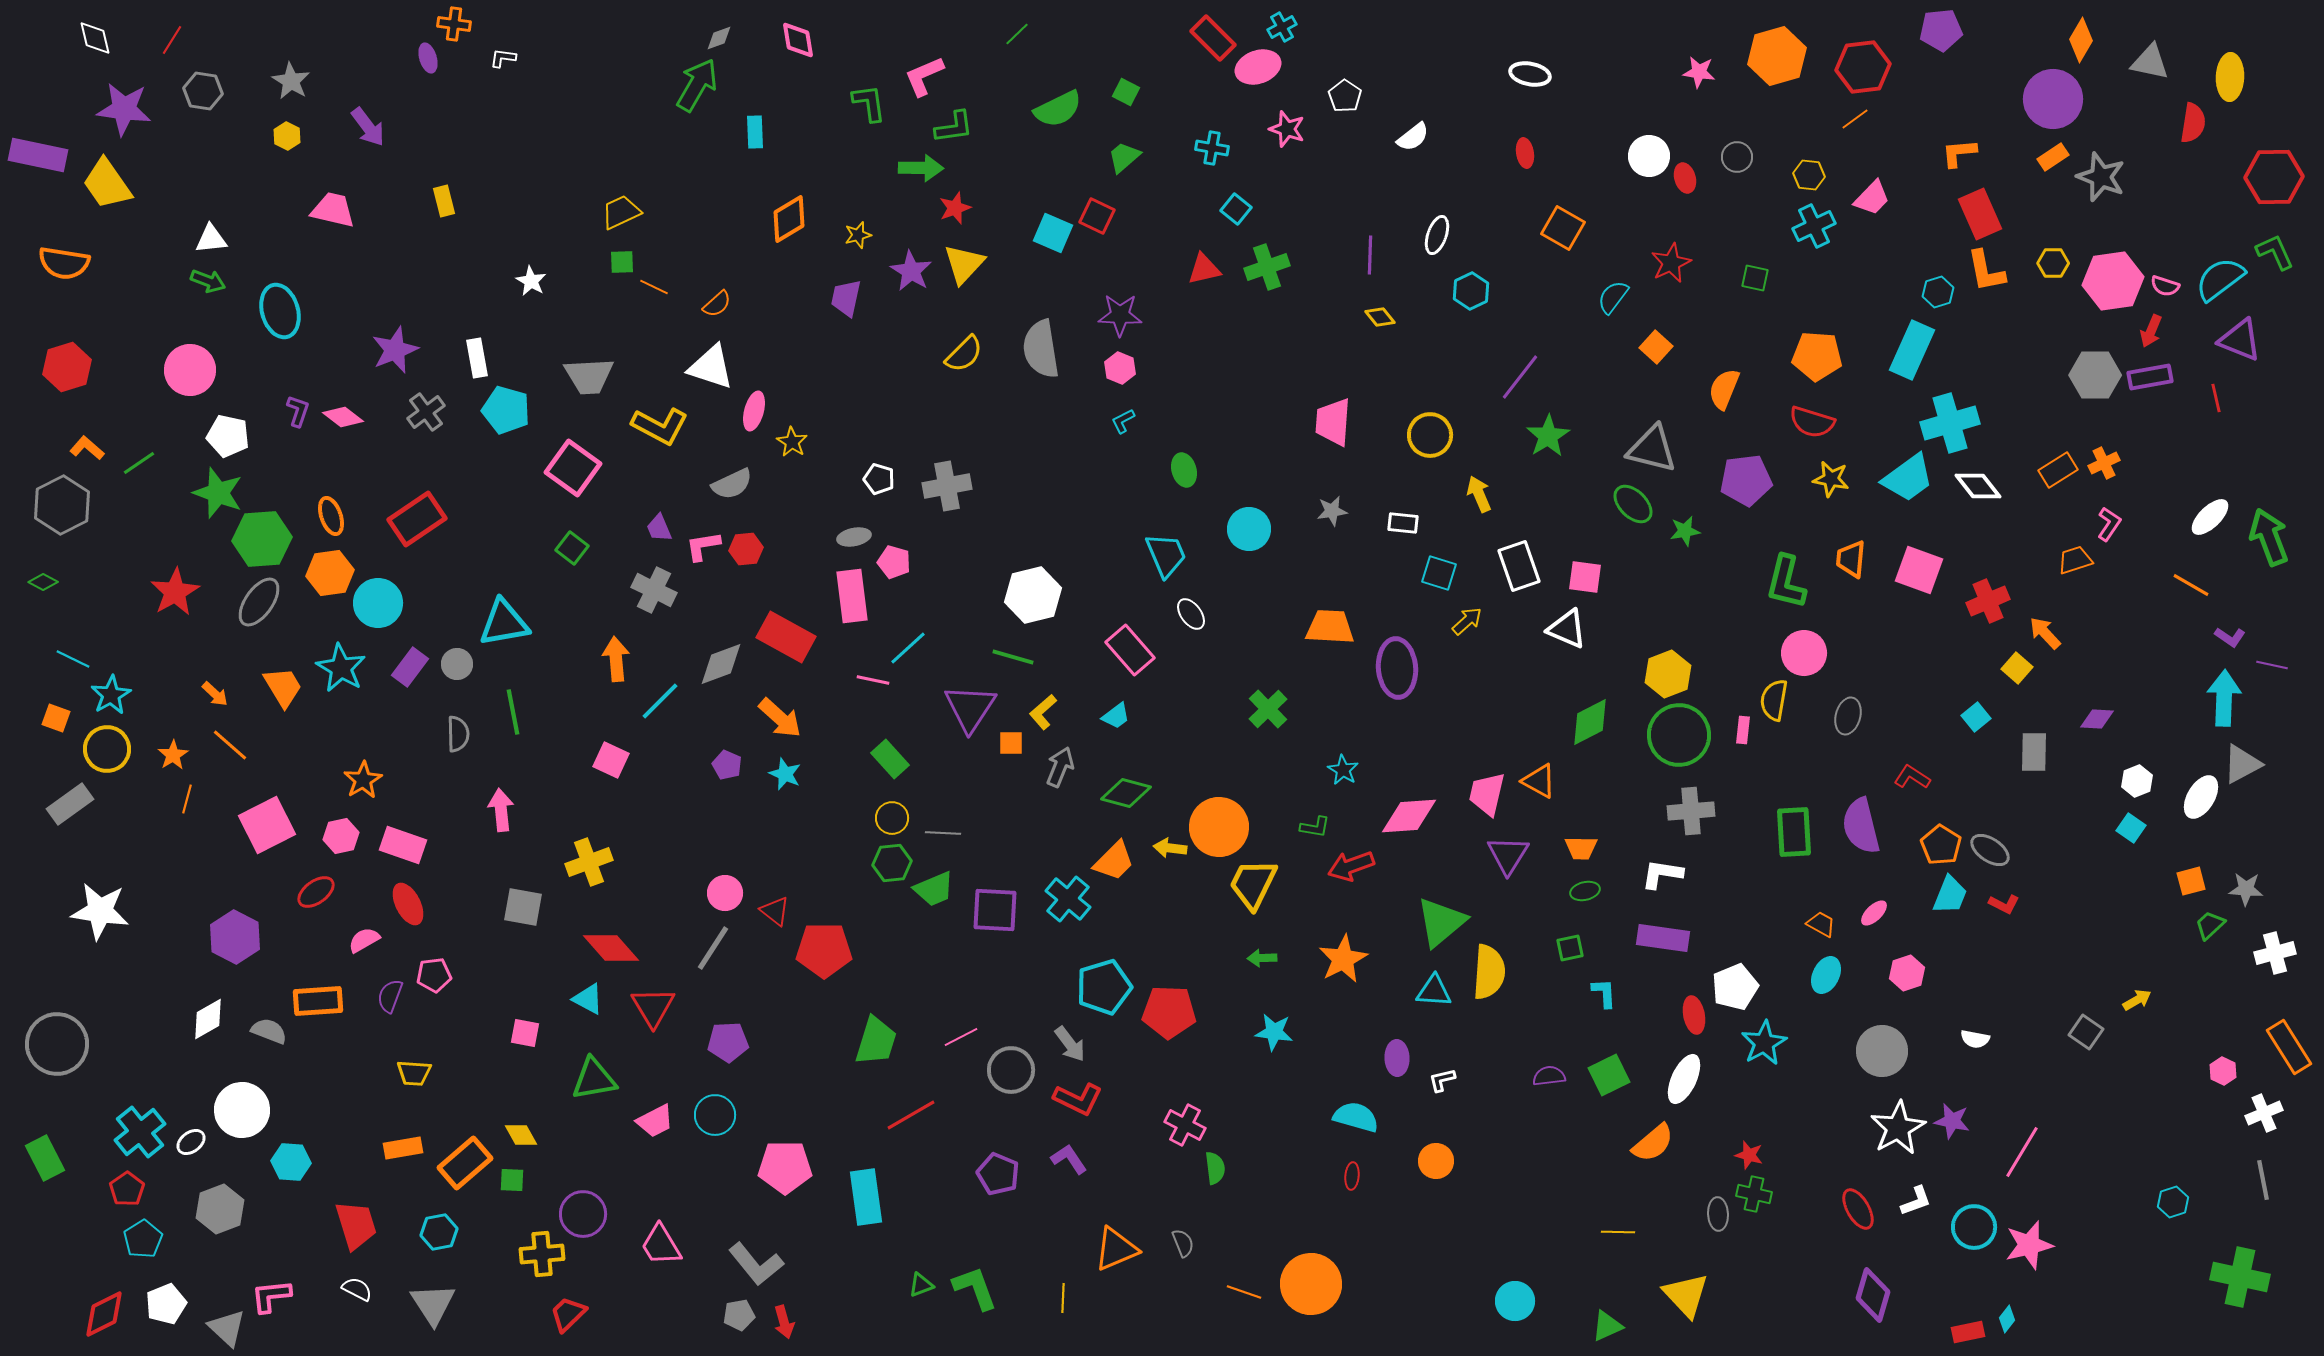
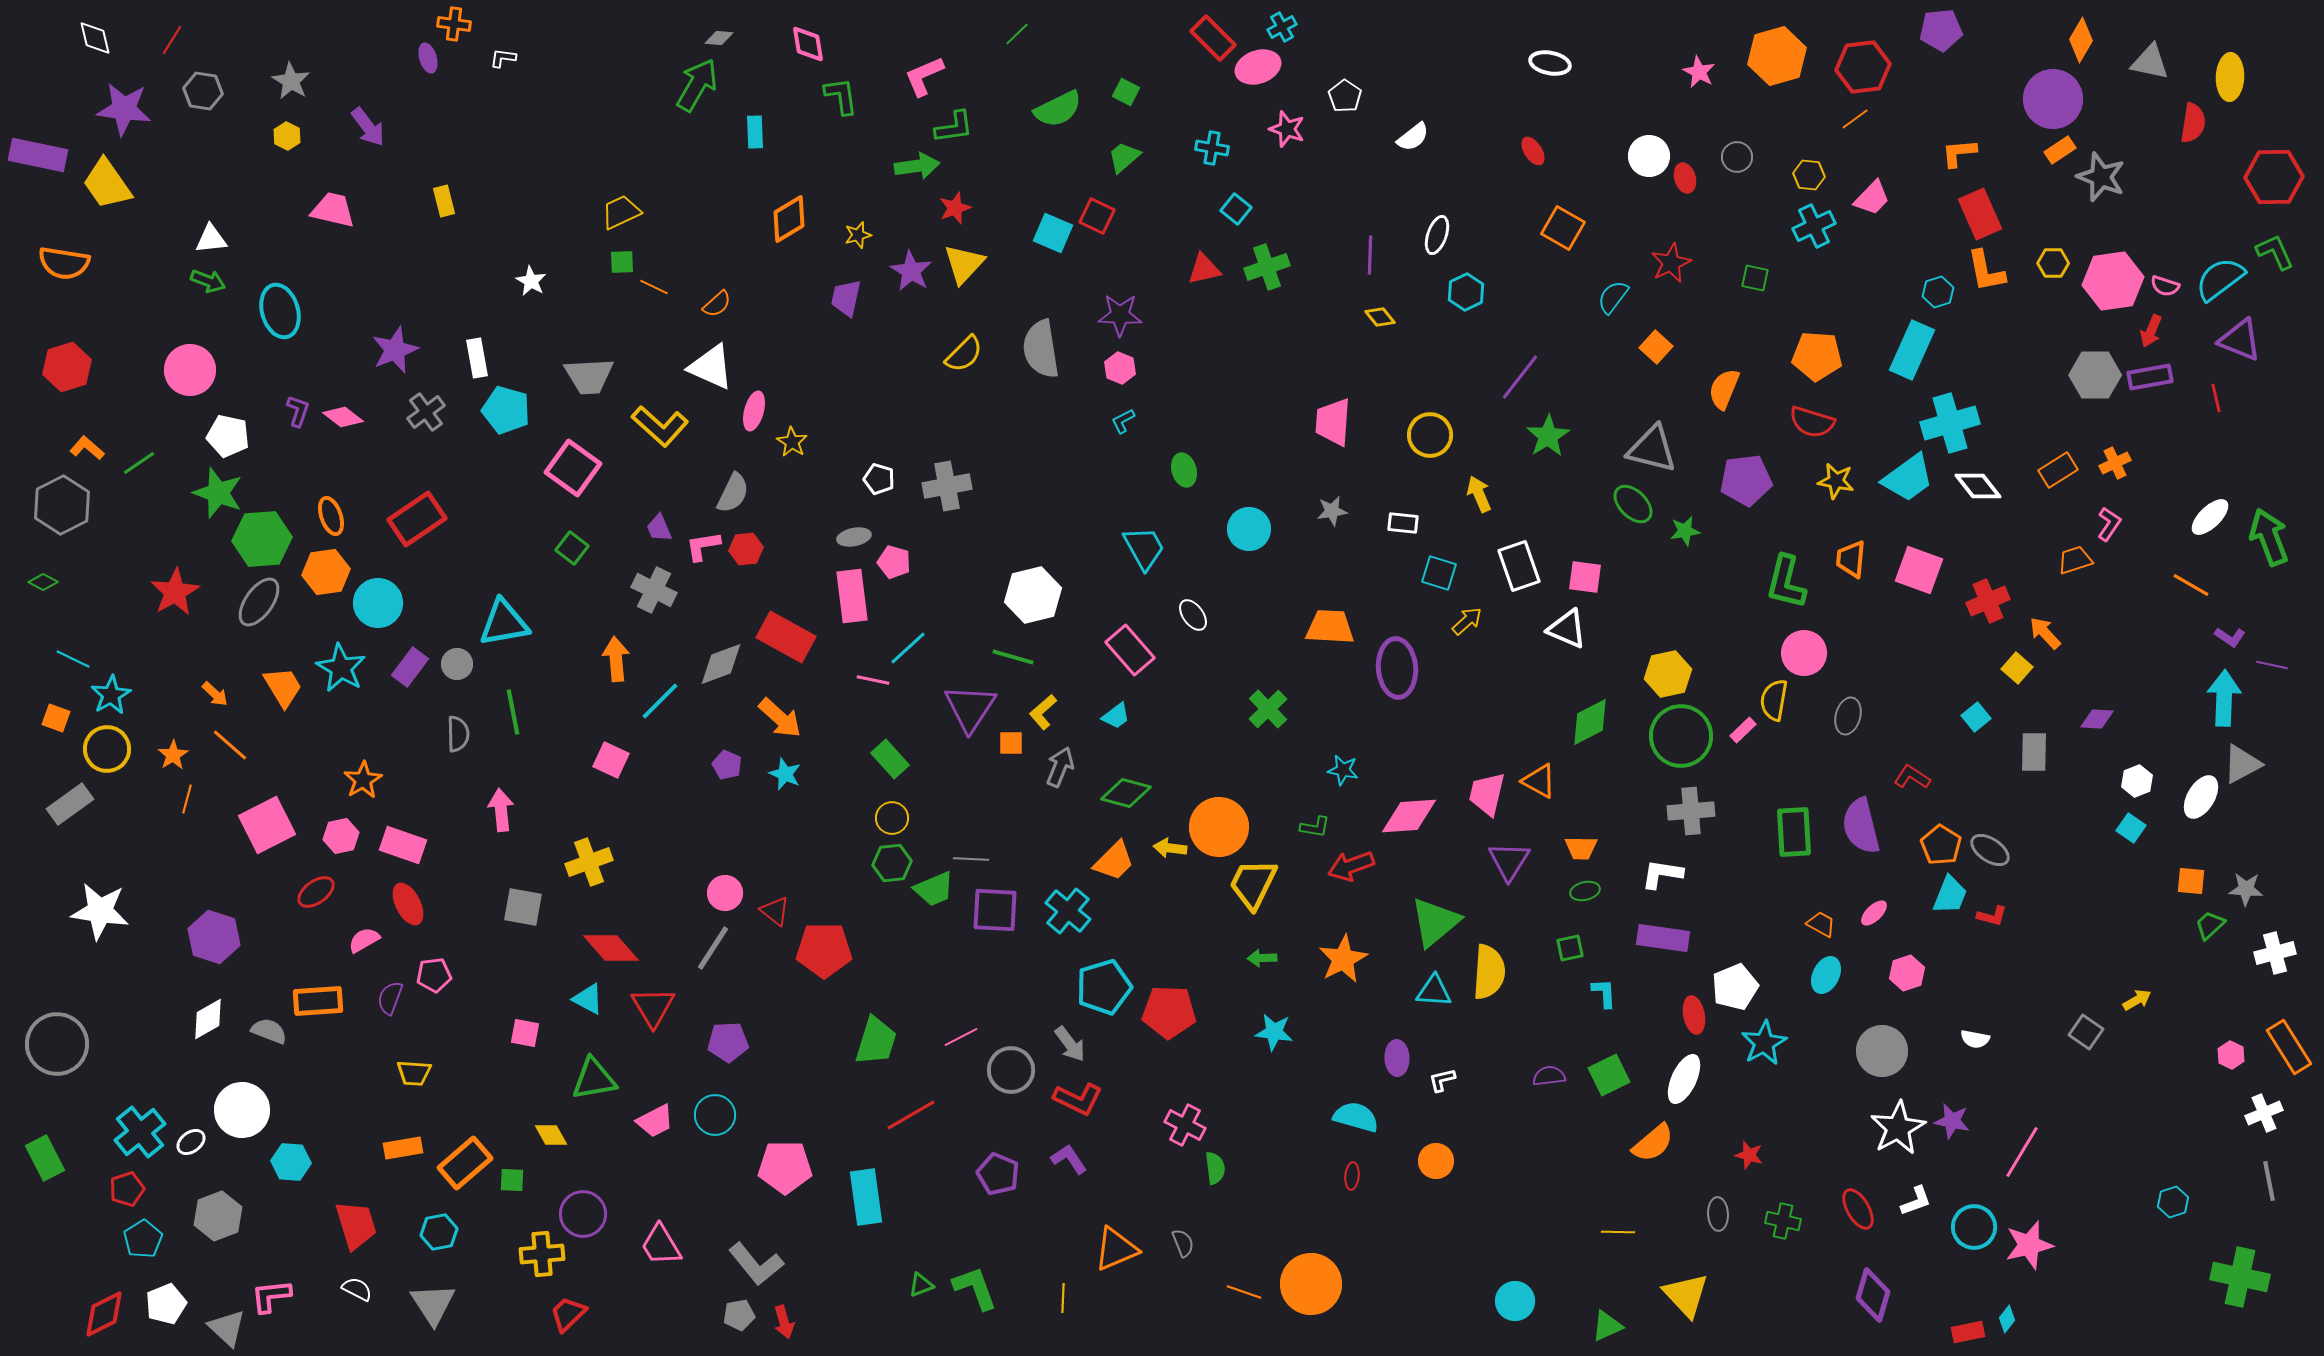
gray diamond at (719, 38): rotated 24 degrees clockwise
pink diamond at (798, 40): moved 10 px right, 4 px down
pink star at (1699, 72): rotated 20 degrees clockwise
white ellipse at (1530, 74): moved 20 px right, 11 px up
green L-shape at (869, 103): moved 28 px left, 7 px up
red ellipse at (1525, 153): moved 8 px right, 2 px up; rotated 24 degrees counterclockwise
orange rectangle at (2053, 157): moved 7 px right, 7 px up
green arrow at (921, 168): moved 4 px left, 2 px up; rotated 9 degrees counterclockwise
cyan hexagon at (1471, 291): moved 5 px left, 1 px down
white triangle at (711, 367): rotated 6 degrees clockwise
yellow L-shape at (660, 426): rotated 14 degrees clockwise
orange cross at (2104, 463): moved 11 px right
yellow star at (1831, 479): moved 5 px right, 2 px down
gray semicircle at (732, 484): moved 1 px right, 9 px down; rotated 39 degrees counterclockwise
cyan trapezoid at (1166, 555): moved 22 px left, 7 px up; rotated 6 degrees counterclockwise
orange hexagon at (330, 573): moved 4 px left, 1 px up
white ellipse at (1191, 614): moved 2 px right, 1 px down
yellow hexagon at (1668, 674): rotated 9 degrees clockwise
pink rectangle at (1743, 730): rotated 40 degrees clockwise
green circle at (1679, 735): moved 2 px right, 1 px down
cyan star at (1343, 770): rotated 20 degrees counterclockwise
gray line at (943, 833): moved 28 px right, 26 px down
purple triangle at (1508, 855): moved 1 px right, 6 px down
orange square at (2191, 881): rotated 20 degrees clockwise
cyan cross at (1068, 899): moved 12 px down
red L-shape at (2004, 904): moved 12 px left, 12 px down; rotated 12 degrees counterclockwise
green triangle at (1441, 922): moved 6 px left
purple hexagon at (235, 937): moved 21 px left; rotated 9 degrees counterclockwise
purple semicircle at (390, 996): moved 2 px down
pink hexagon at (2223, 1071): moved 8 px right, 16 px up
yellow diamond at (521, 1135): moved 30 px right
gray line at (2263, 1180): moved 6 px right, 1 px down
red pentagon at (127, 1189): rotated 16 degrees clockwise
green cross at (1754, 1194): moved 29 px right, 27 px down
gray hexagon at (220, 1209): moved 2 px left, 7 px down
